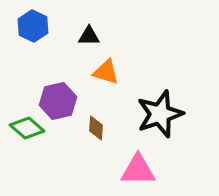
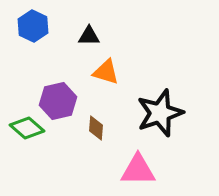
black star: moved 1 px up
